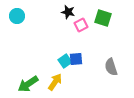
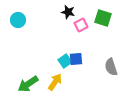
cyan circle: moved 1 px right, 4 px down
